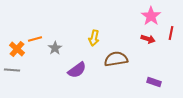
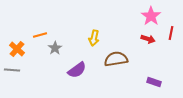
orange line: moved 5 px right, 4 px up
